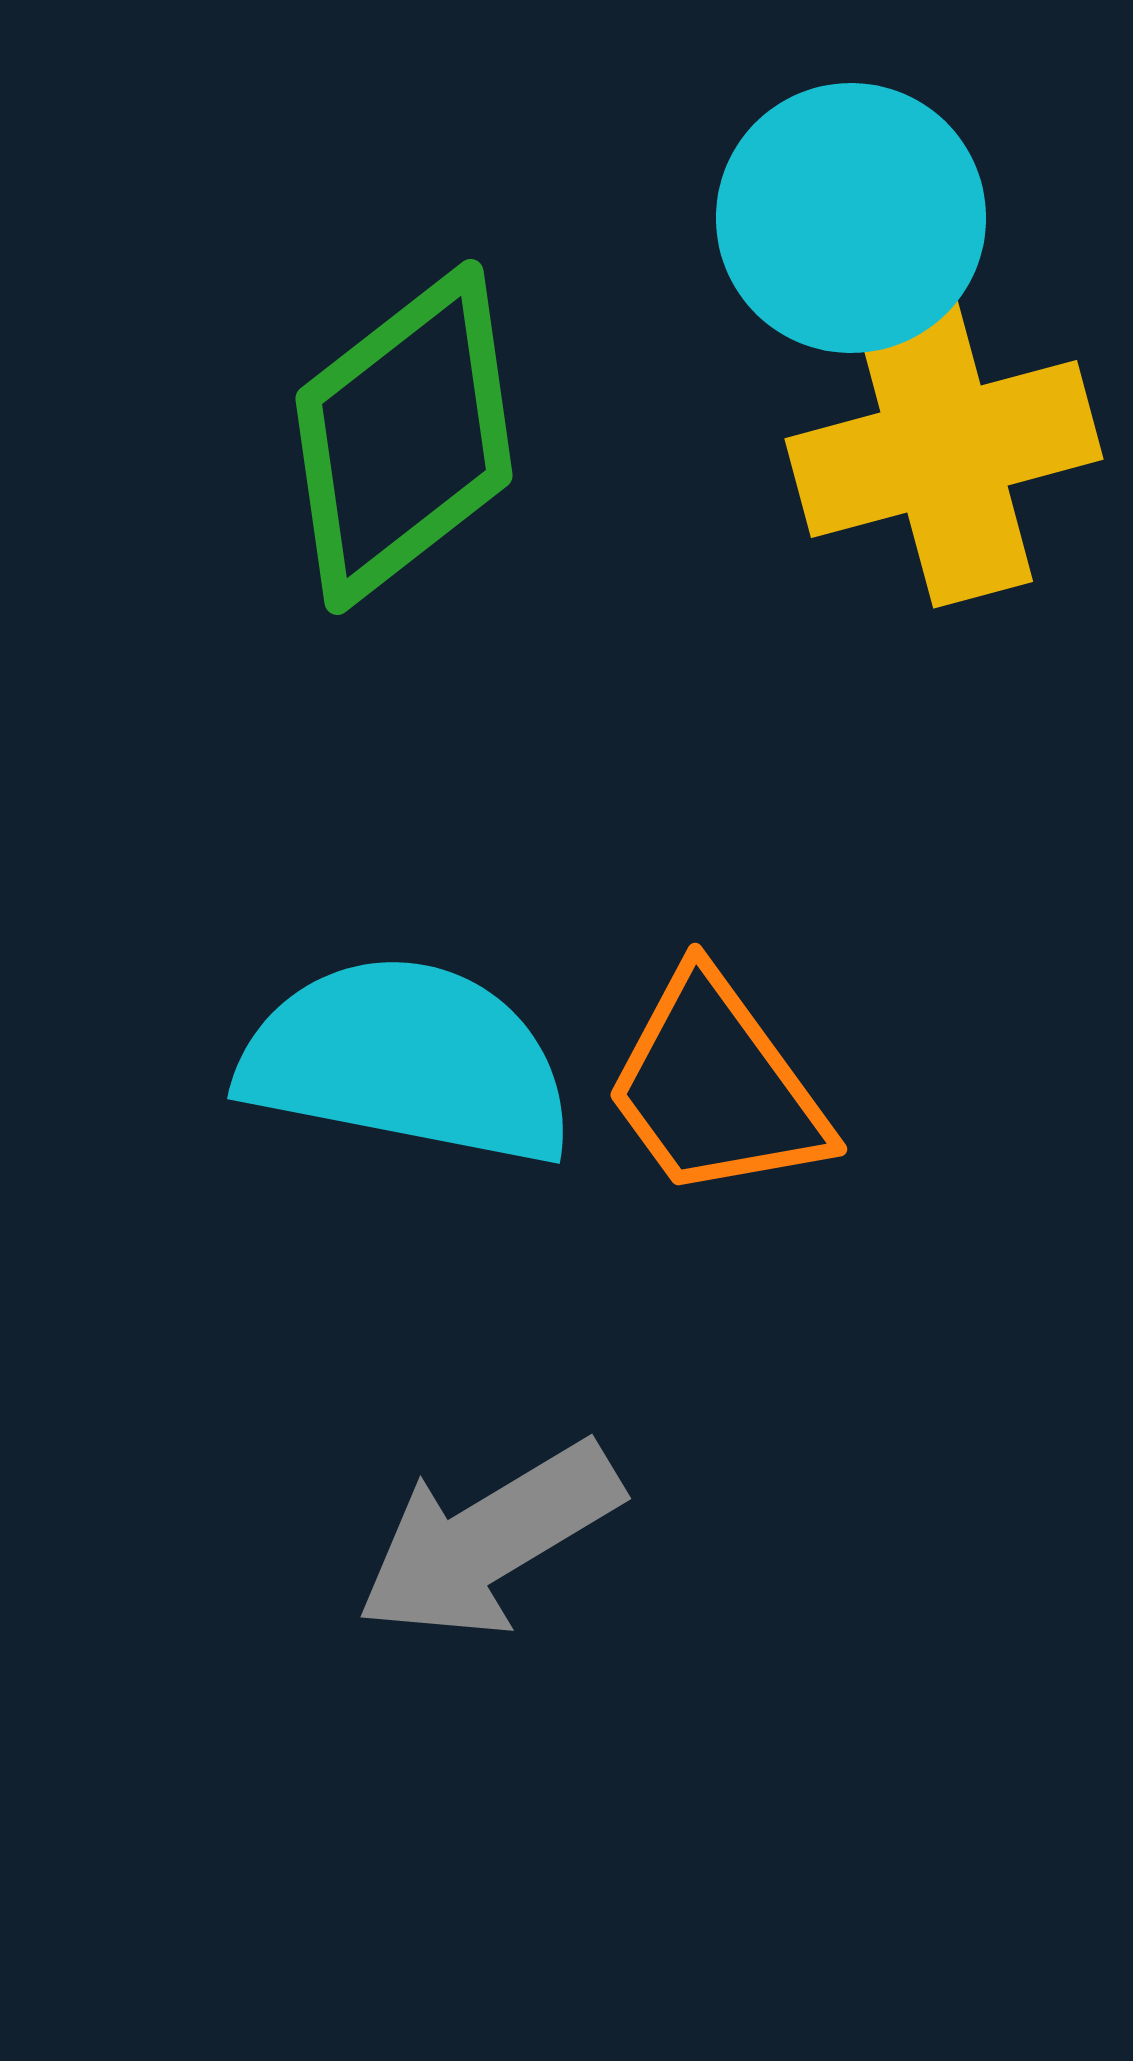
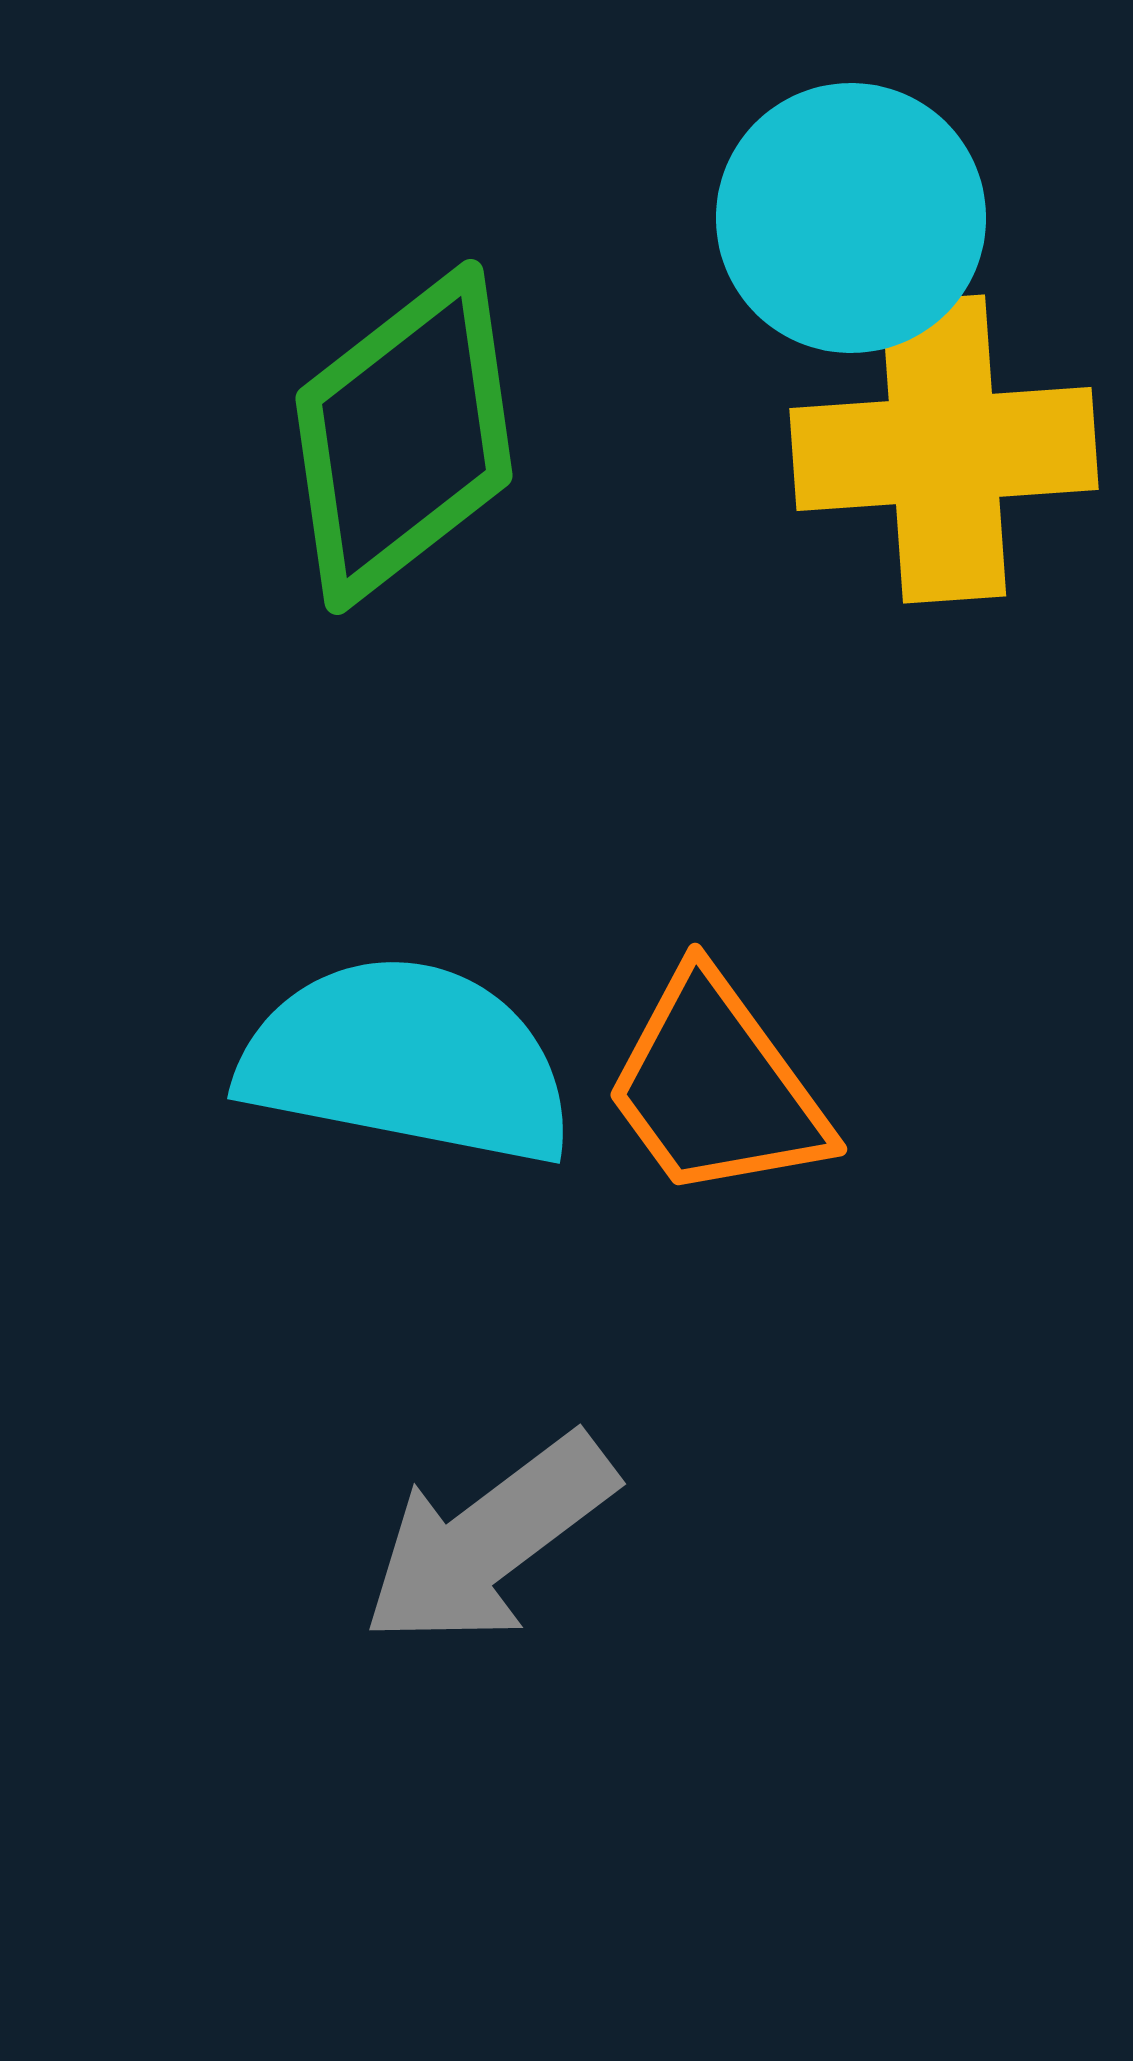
yellow cross: rotated 11 degrees clockwise
gray arrow: rotated 6 degrees counterclockwise
